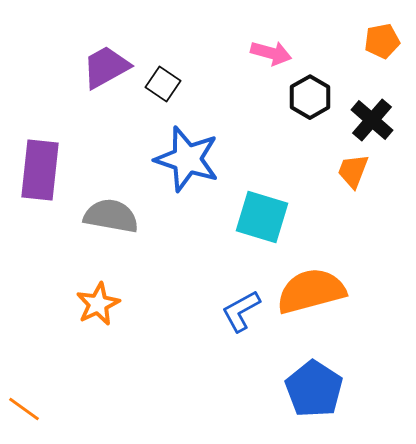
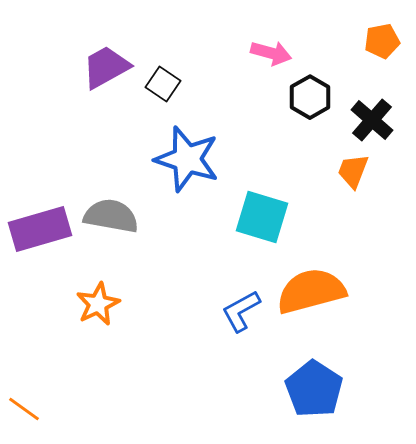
purple rectangle: moved 59 px down; rotated 68 degrees clockwise
